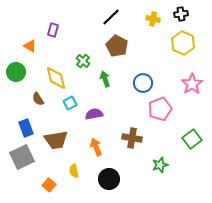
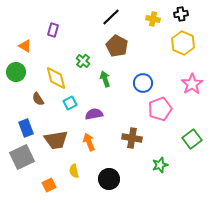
orange triangle: moved 5 px left
orange arrow: moved 7 px left, 5 px up
orange square: rotated 24 degrees clockwise
